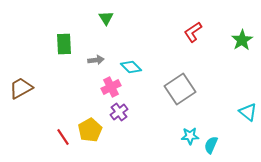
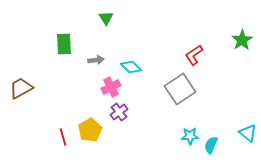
red L-shape: moved 1 px right, 23 px down
cyan triangle: moved 21 px down
red line: rotated 18 degrees clockwise
